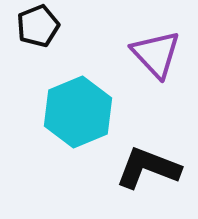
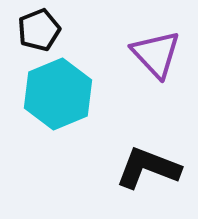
black pentagon: moved 1 px right, 4 px down
cyan hexagon: moved 20 px left, 18 px up
